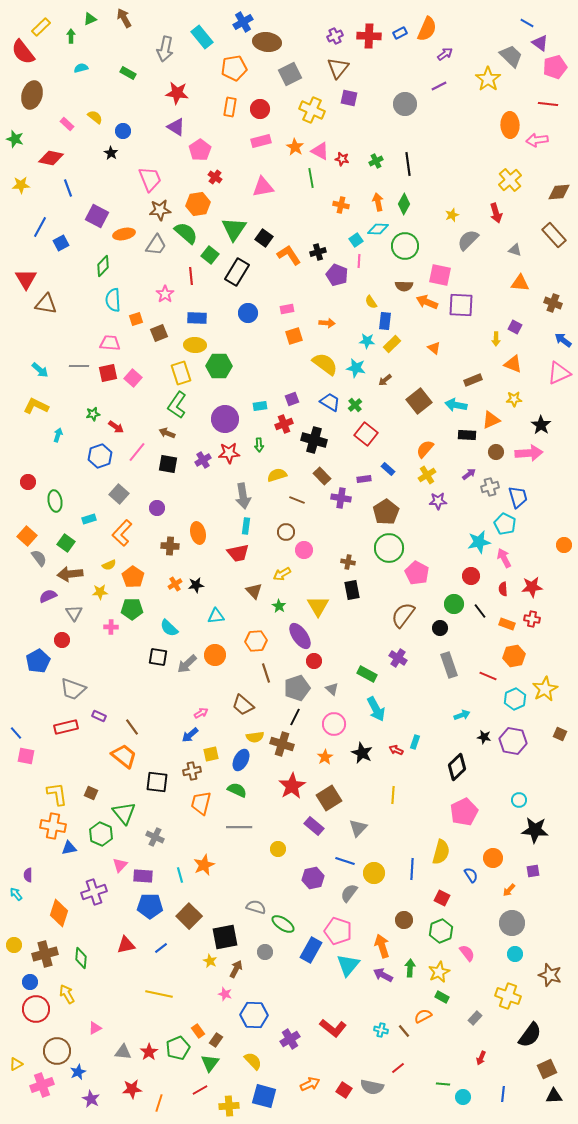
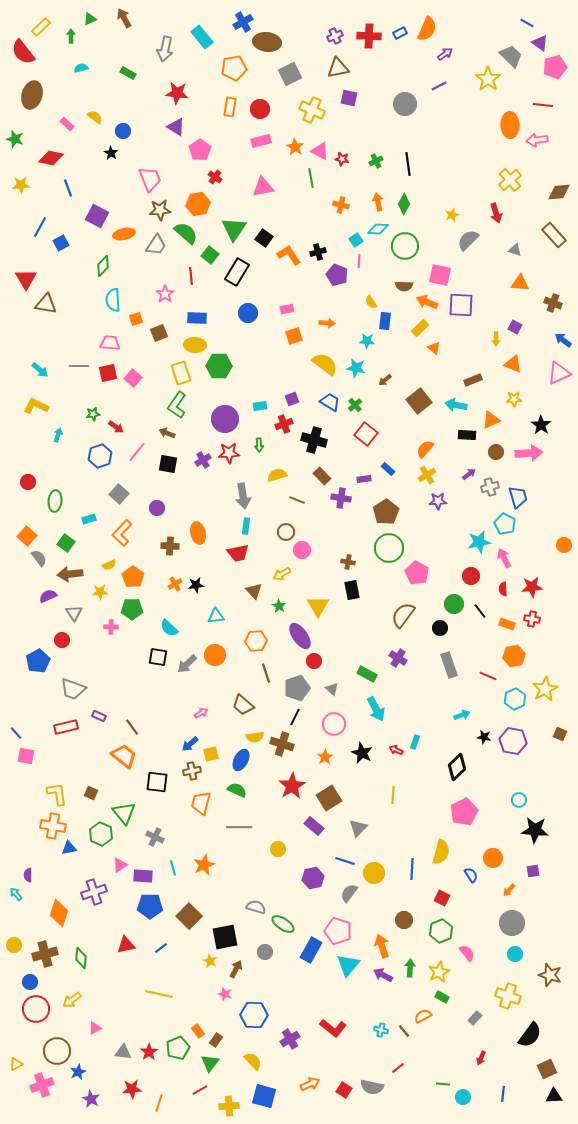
brown triangle at (338, 68): rotated 40 degrees clockwise
red line at (548, 104): moved 5 px left, 1 px down
yellow rectangle at (392, 344): moved 28 px right, 16 px up
green ellipse at (55, 501): rotated 15 degrees clockwise
pink circle at (304, 550): moved 2 px left
blue arrow at (190, 735): moved 9 px down
pink triangle at (120, 865): rotated 14 degrees clockwise
cyan line at (180, 875): moved 7 px left, 7 px up
yellow arrow at (67, 994): moved 5 px right, 6 px down; rotated 96 degrees counterclockwise
